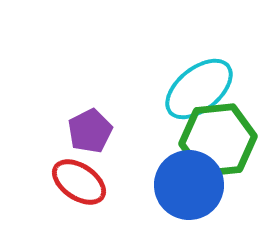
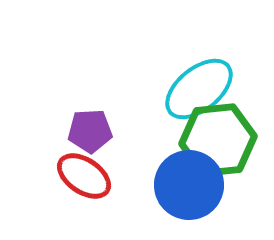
purple pentagon: rotated 24 degrees clockwise
red ellipse: moved 5 px right, 6 px up
